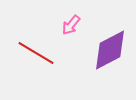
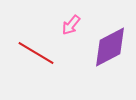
purple diamond: moved 3 px up
